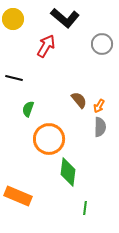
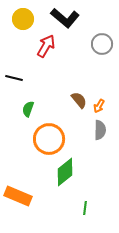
yellow circle: moved 10 px right
gray semicircle: moved 3 px down
green diamond: moved 3 px left; rotated 44 degrees clockwise
